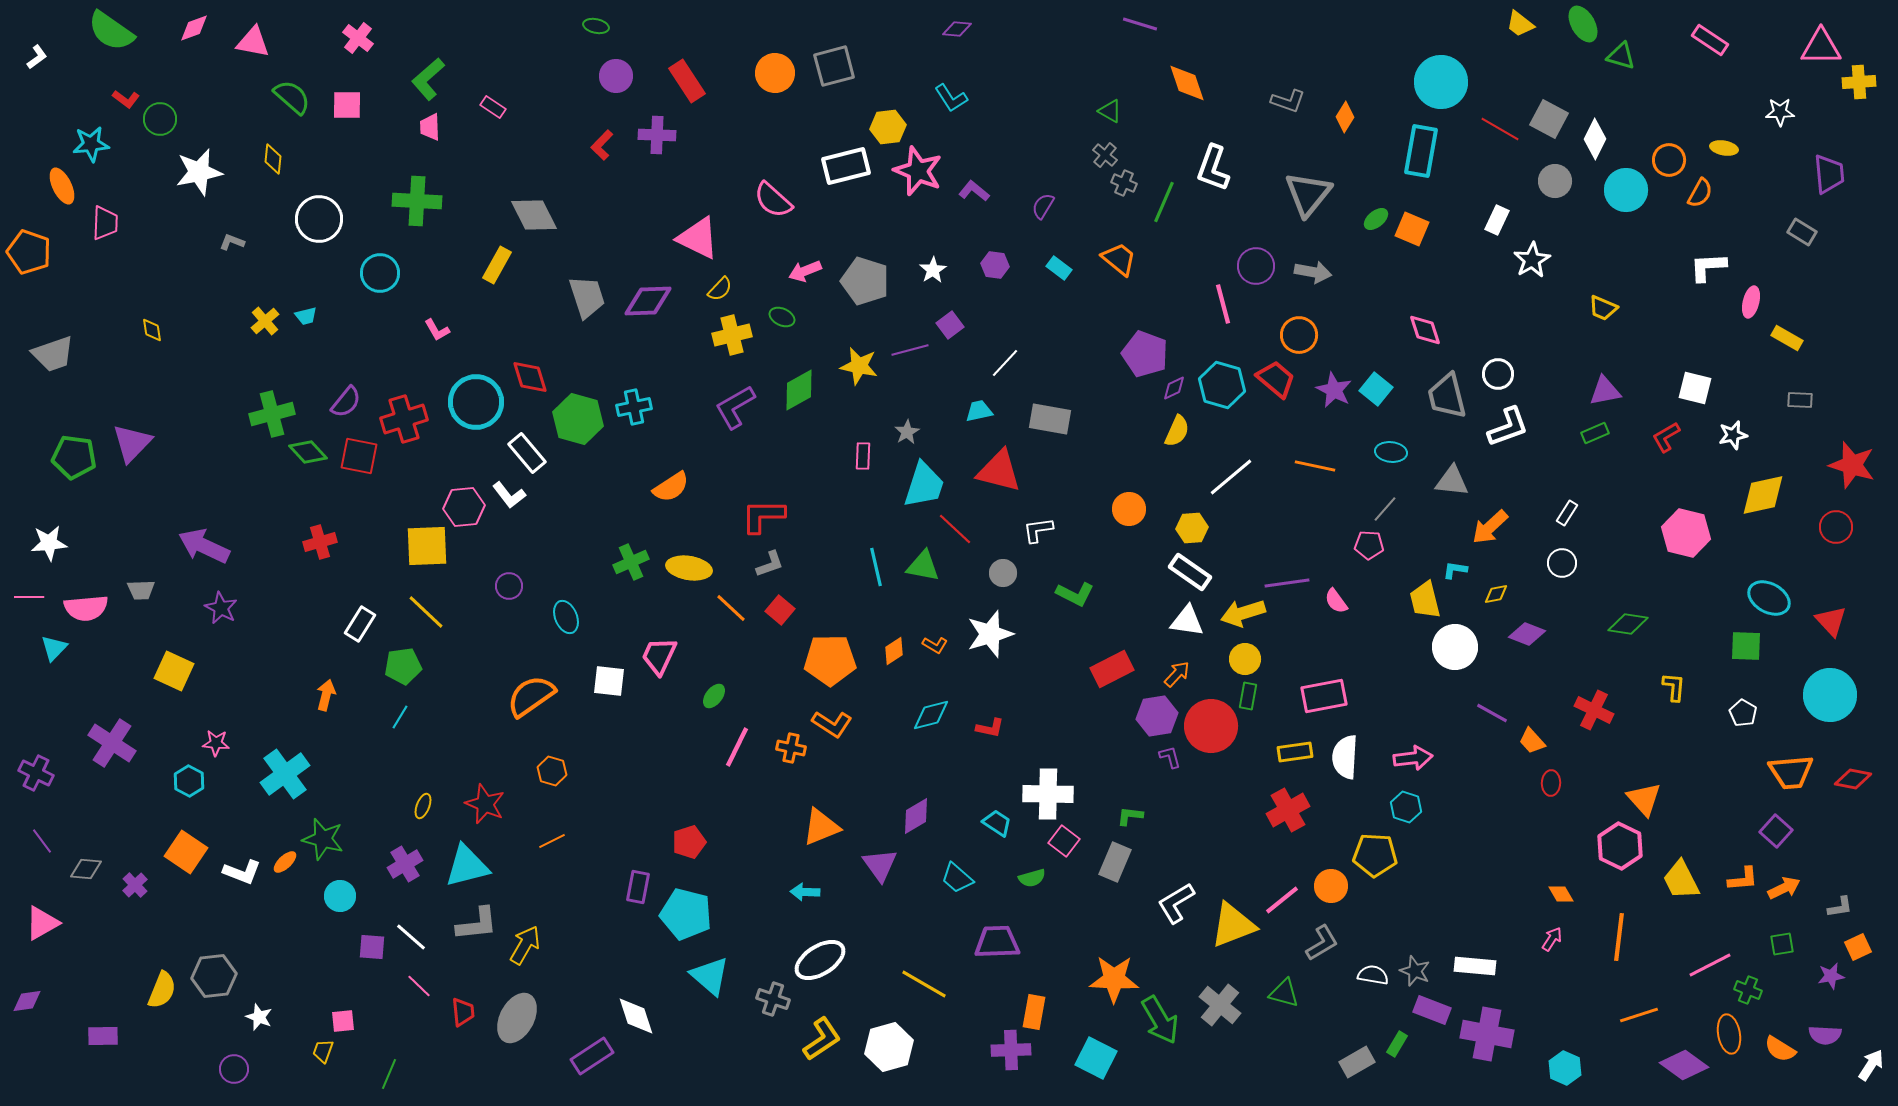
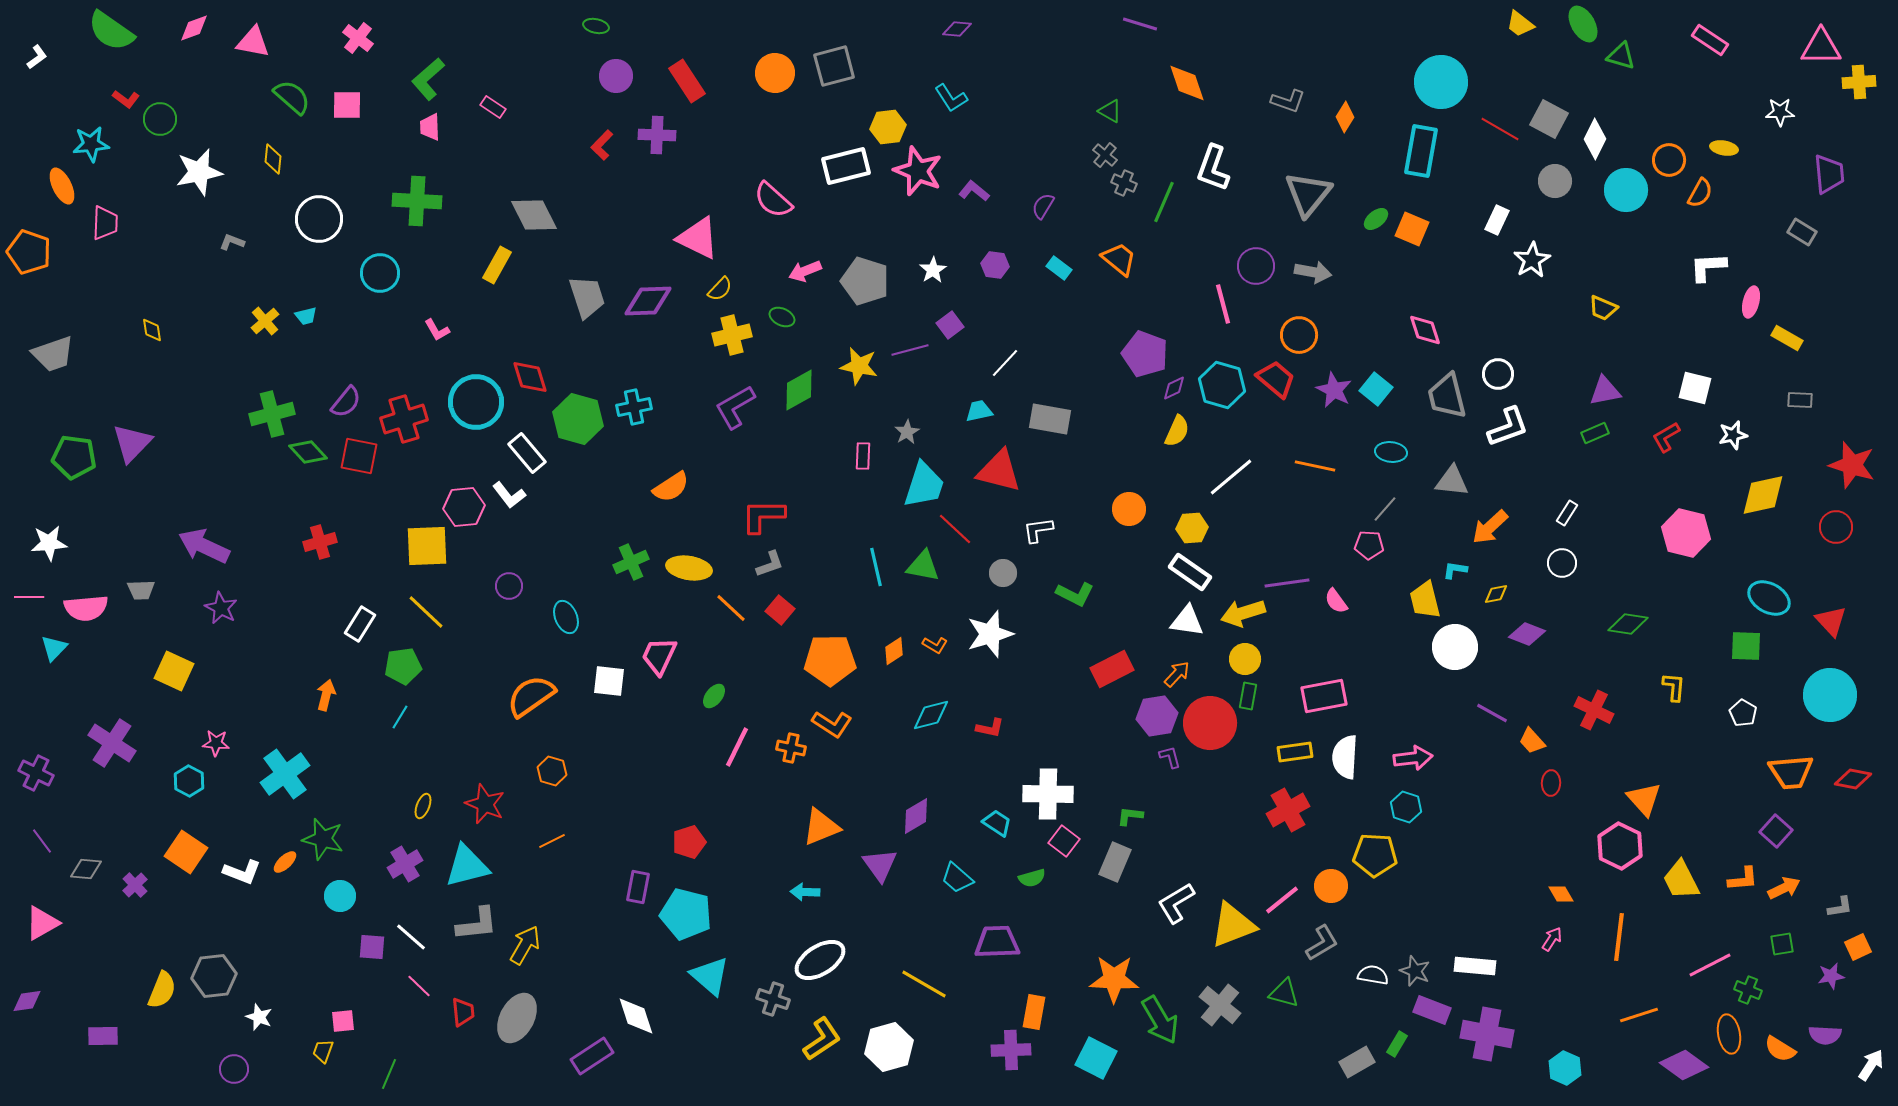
red circle at (1211, 726): moved 1 px left, 3 px up
